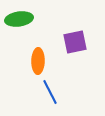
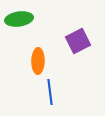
purple square: moved 3 px right, 1 px up; rotated 15 degrees counterclockwise
blue line: rotated 20 degrees clockwise
